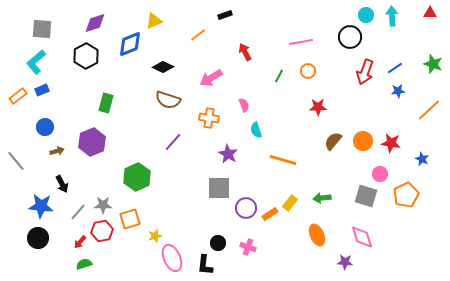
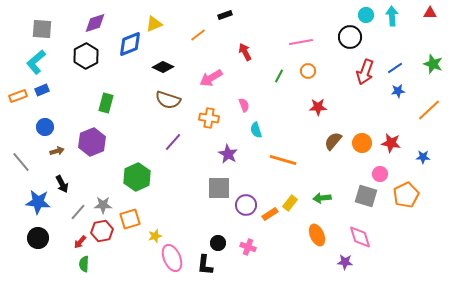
yellow triangle at (154, 21): moved 3 px down
orange rectangle at (18, 96): rotated 18 degrees clockwise
orange circle at (363, 141): moved 1 px left, 2 px down
blue star at (422, 159): moved 1 px right, 2 px up; rotated 24 degrees counterclockwise
gray line at (16, 161): moved 5 px right, 1 px down
blue star at (41, 206): moved 3 px left, 4 px up
purple circle at (246, 208): moved 3 px up
pink diamond at (362, 237): moved 2 px left
green semicircle at (84, 264): rotated 70 degrees counterclockwise
